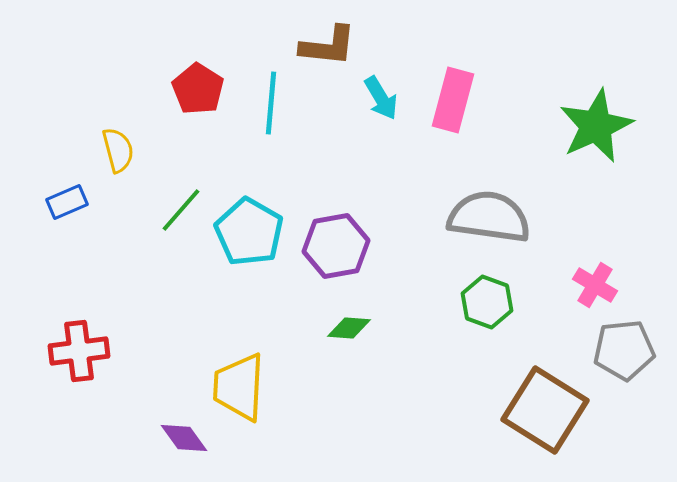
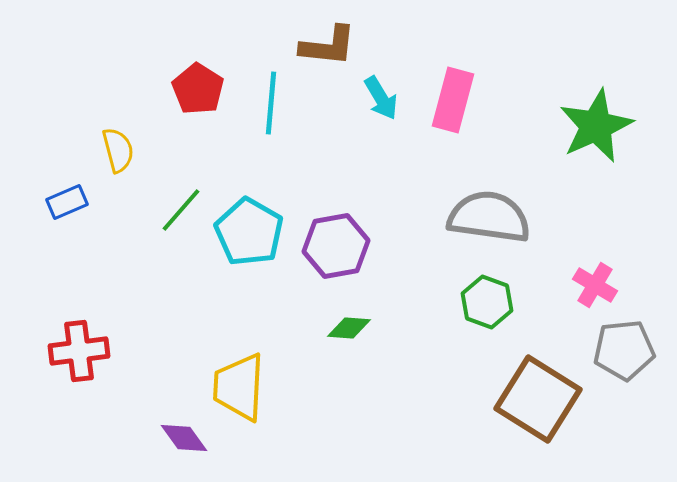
brown square: moved 7 px left, 11 px up
